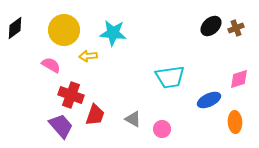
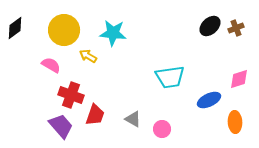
black ellipse: moved 1 px left
yellow arrow: rotated 36 degrees clockwise
